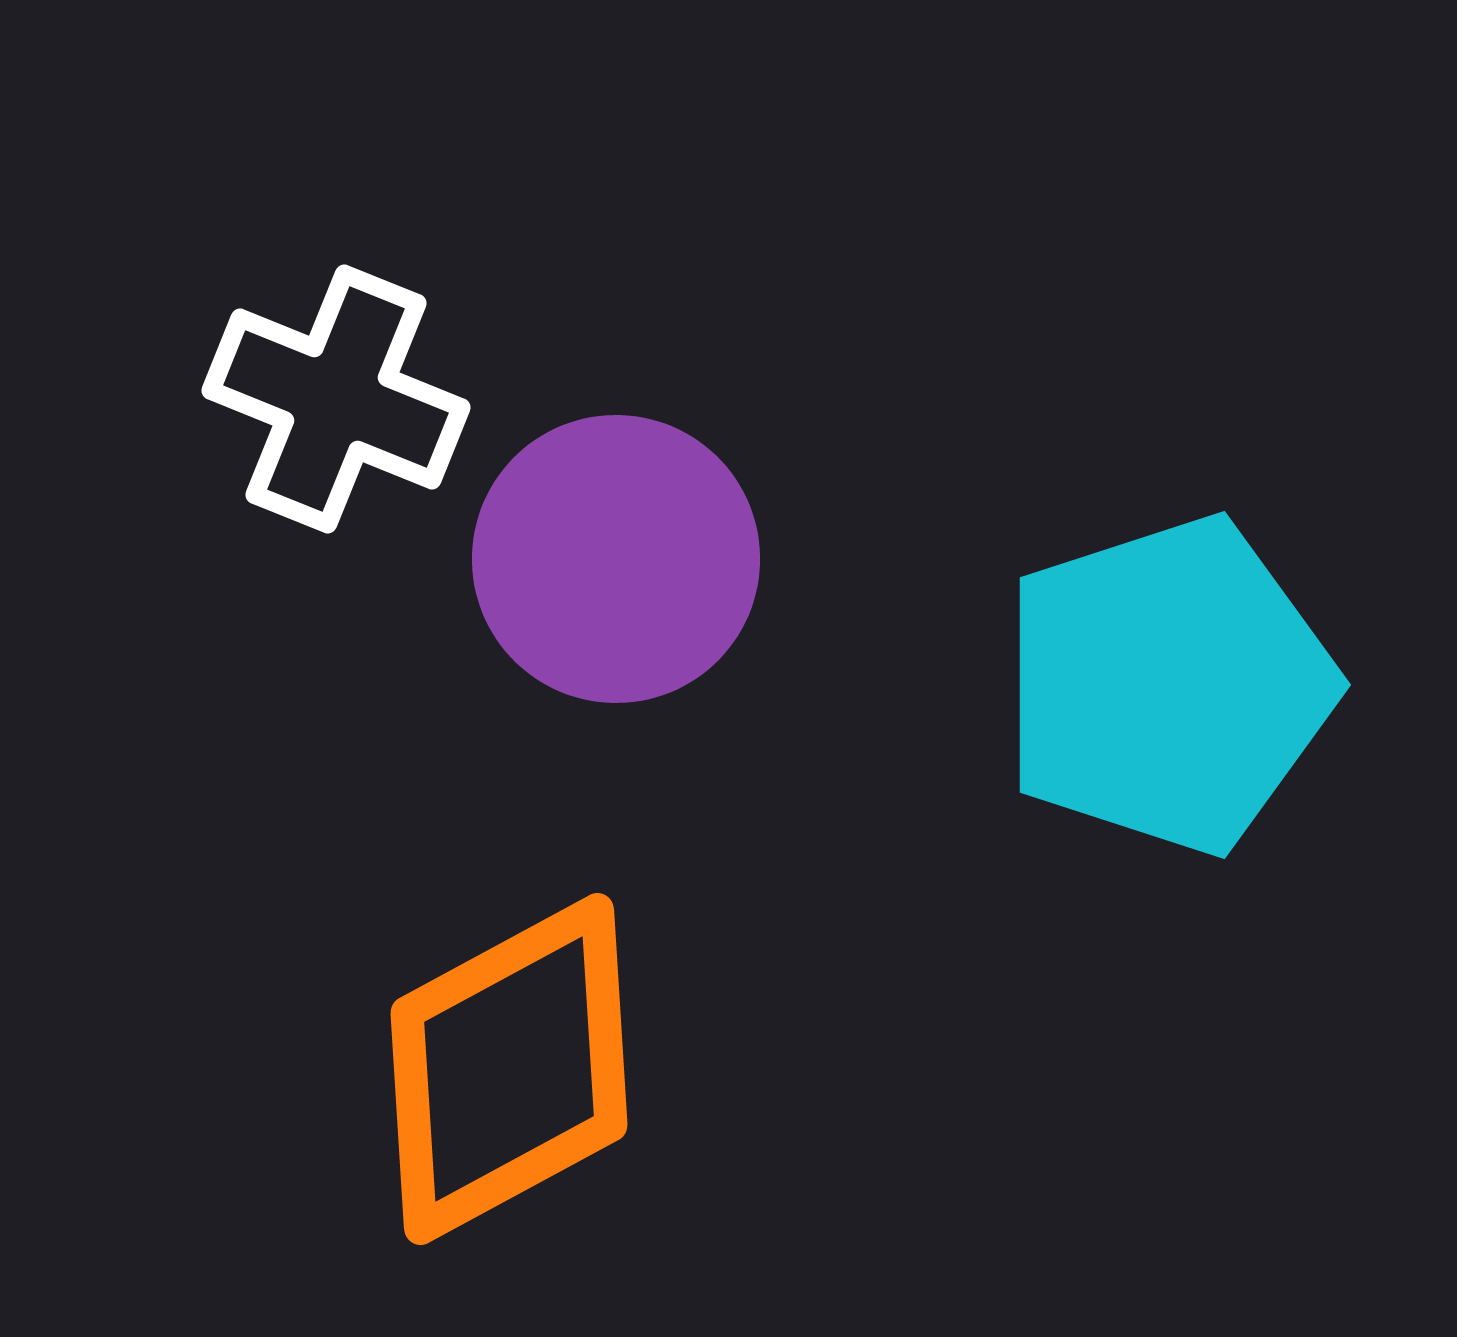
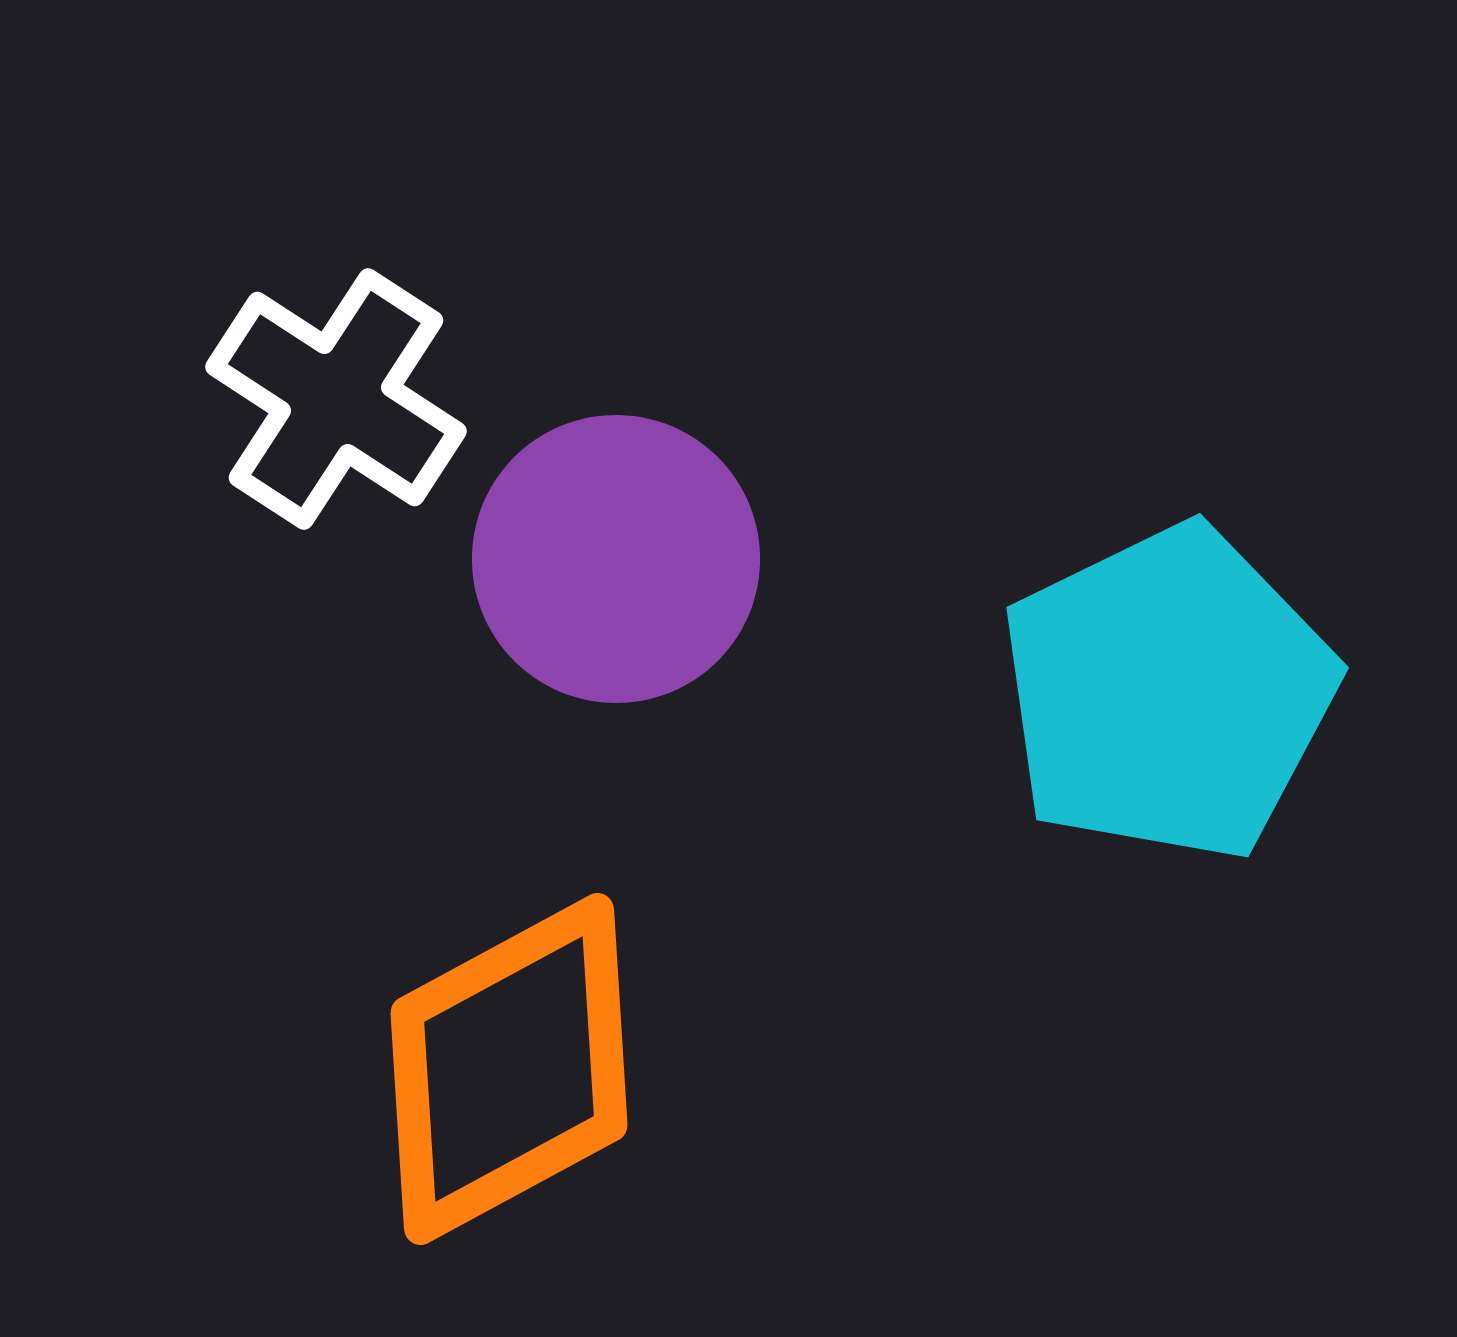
white cross: rotated 11 degrees clockwise
cyan pentagon: moved 8 px down; rotated 8 degrees counterclockwise
